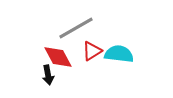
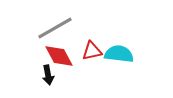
gray line: moved 21 px left
red triangle: rotated 20 degrees clockwise
red diamond: moved 1 px right, 1 px up
